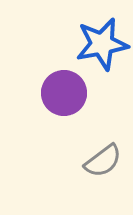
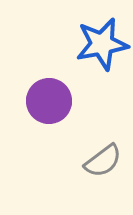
purple circle: moved 15 px left, 8 px down
